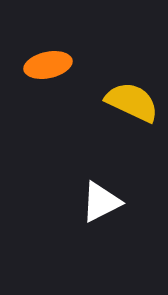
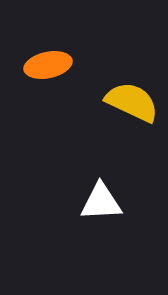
white triangle: rotated 24 degrees clockwise
